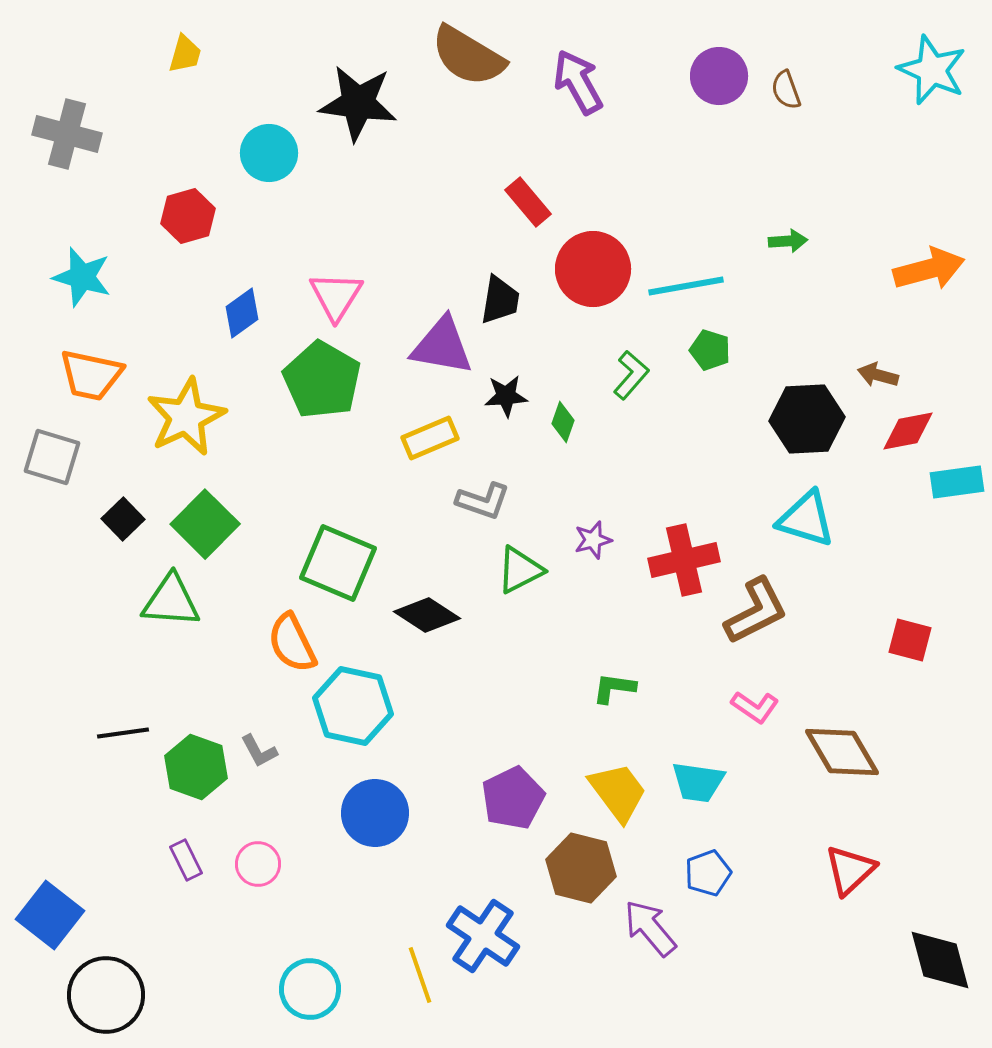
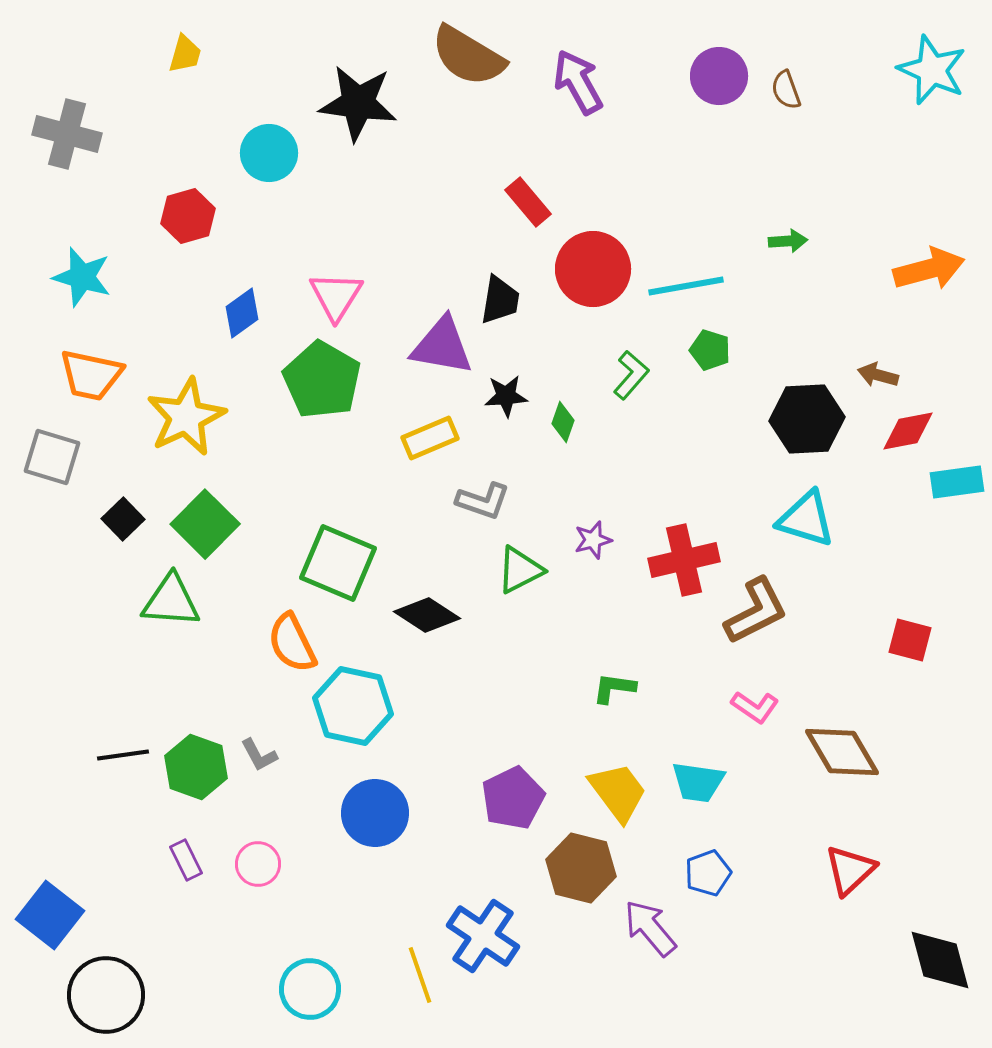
black line at (123, 733): moved 22 px down
gray L-shape at (259, 751): moved 4 px down
